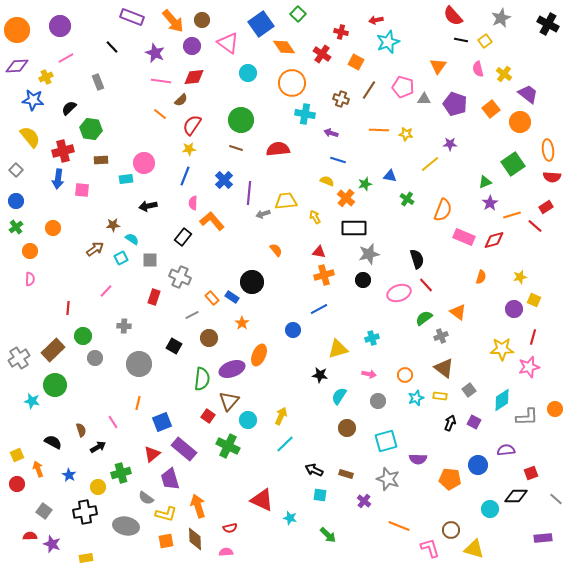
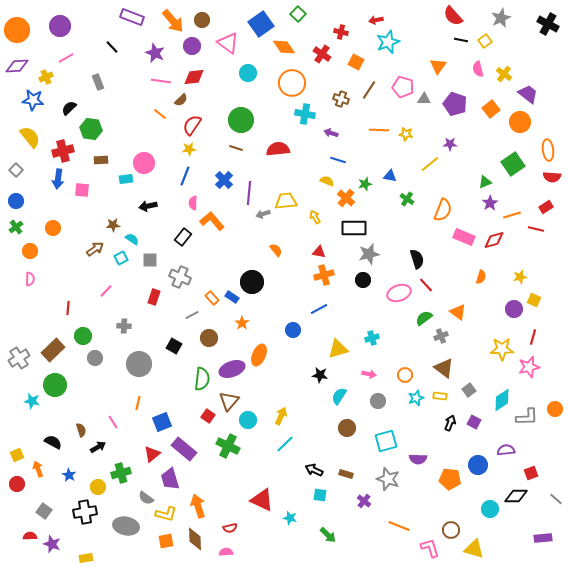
red line at (535, 226): moved 1 px right, 3 px down; rotated 28 degrees counterclockwise
